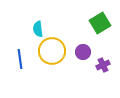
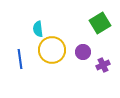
yellow circle: moved 1 px up
